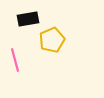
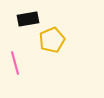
pink line: moved 3 px down
